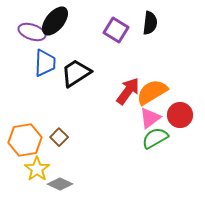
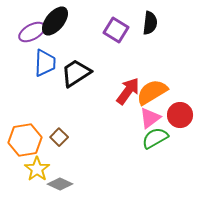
purple ellipse: rotated 48 degrees counterclockwise
